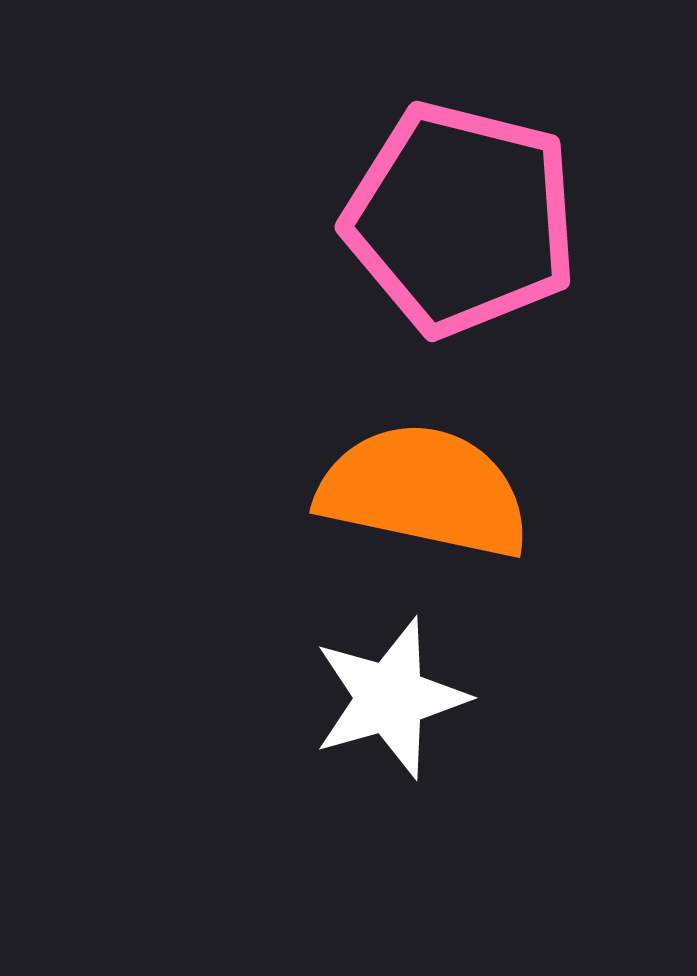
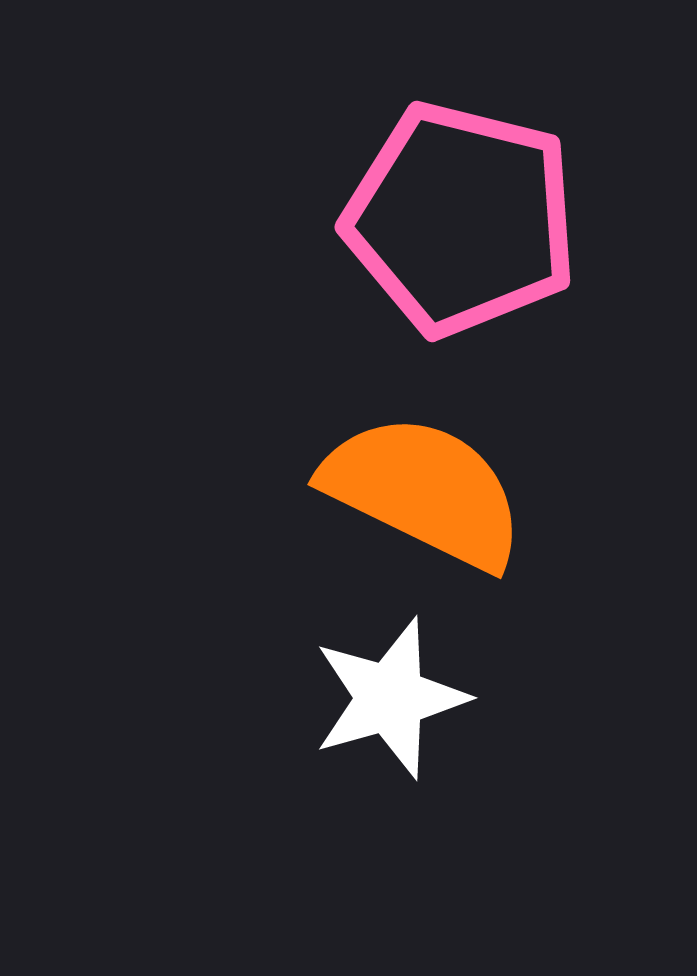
orange semicircle: rotated 14 degrees clockwise
